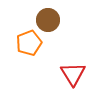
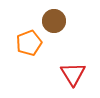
brown circle: moved 6 px right, 1 px down
